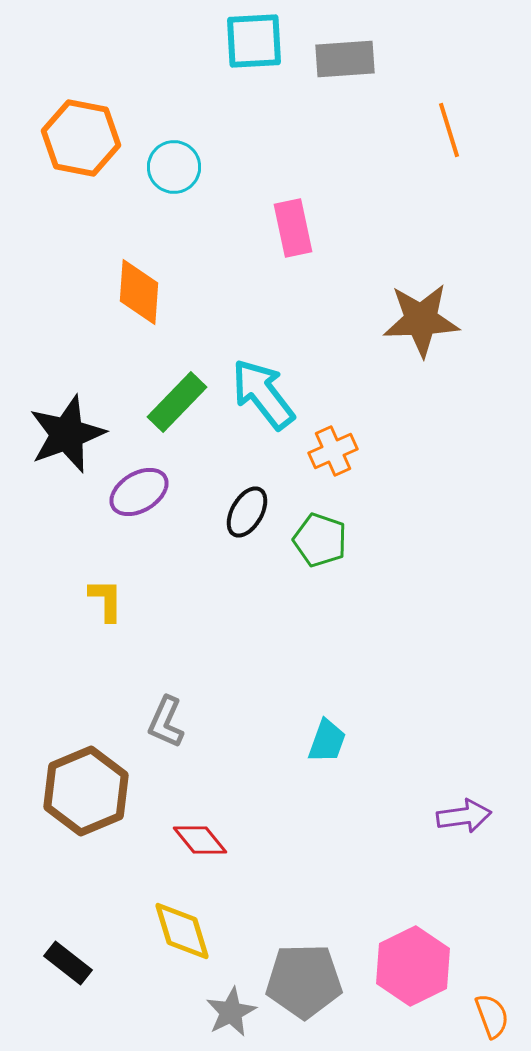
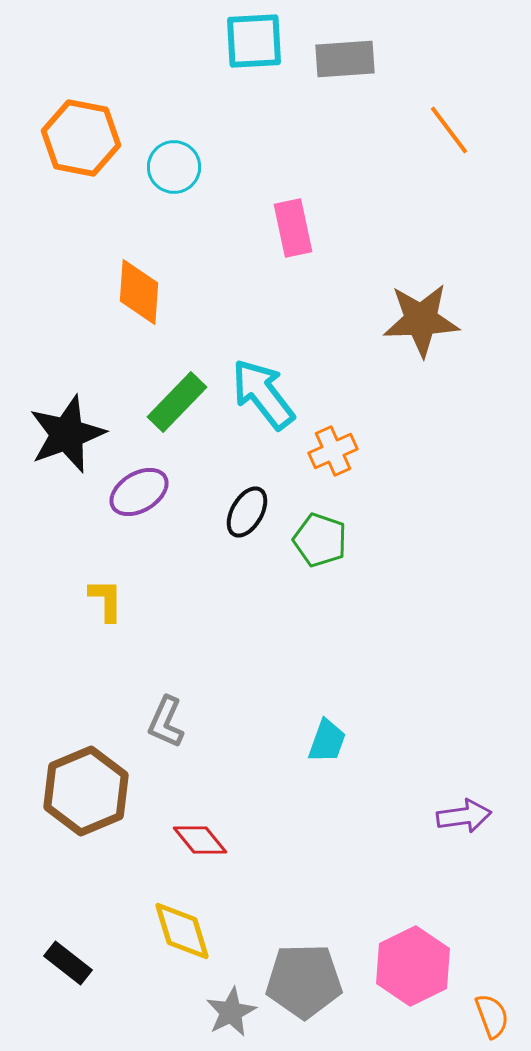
orange line: rotated 20 degrees counterclockwise
